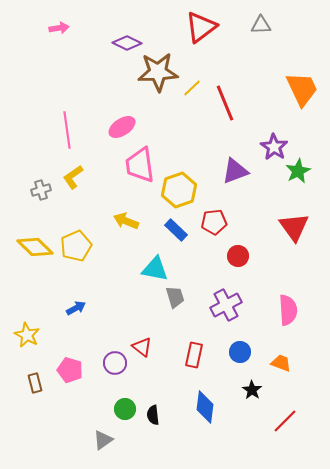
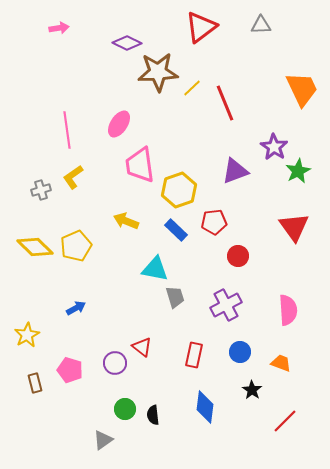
pink ellipse at (122, 127): moved 3 px left, 3 px up; rotated 24 degrees counterclockwise
yellow star at (27, 335): rotated 15 degrees clockwise
